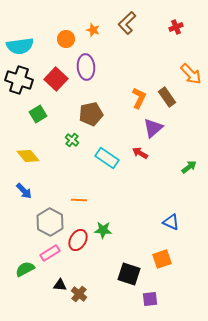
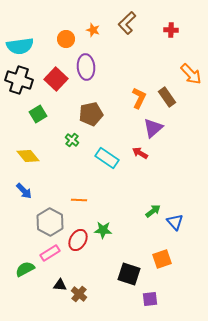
red cross: moved 5 px left, 3 px down; rotated 24 degrees clockwise
green arrow: moved 36 px left, 44 px down
blue triangle: moved 4 px right; rotated 24 degrees clockwise
